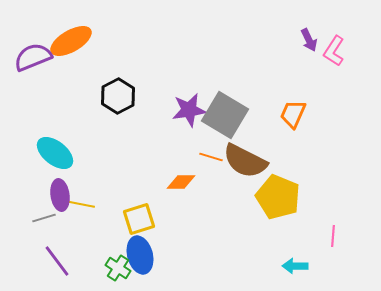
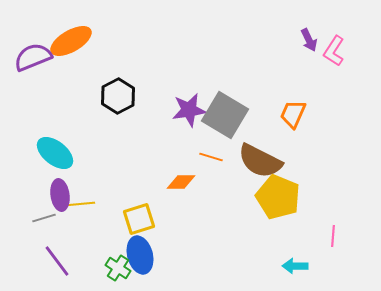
brown semicircle: moved 15 px right
yellow line: rotated 16 degrees counterclockwise
